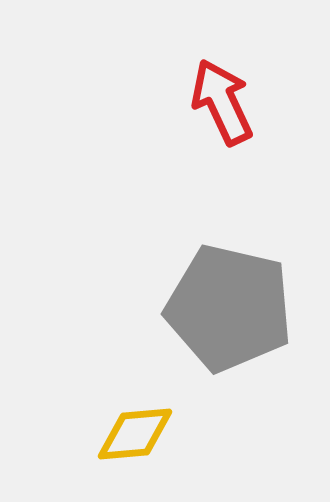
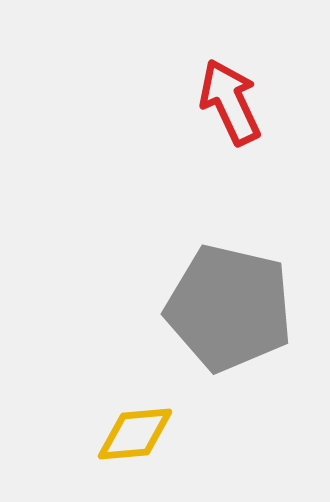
red arrow: moved 8 px right
